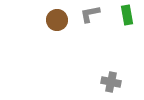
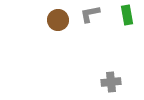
brown circle: moved 1 px right
gray cross: rotated 18 degrees counterclockwise
